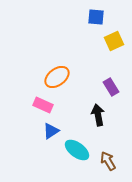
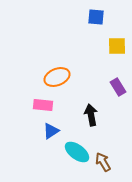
yellow square: moved 3 px right, 5 px down; rotated 24 degrees clockwise
orange ellipse: rotated 15 degrees clockwise
purple rectangle: moved 7 px right
pink rectangle: rotated 18 degrees counterclockwise
black arrow: moved 7 px left
cyan ellipse: moved 2 px down
brown arrow: moved 5 px left, 1 px down
